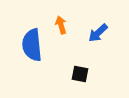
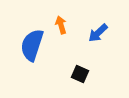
blue semicircle: rotated 24 degrees clockwise
black square: rotated 12 degrees clockwise
